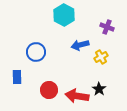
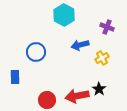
yellow cross: moved 1 px right, 1 px down
blue rectangle: moved 2 px left
red circle: moved 2 px left, 10 px down
red arrow: rotated 20 degrees counterclockwise
